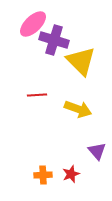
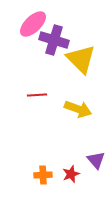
yellow triangle: moved 2 px up
purple triangle: moved 1 px left, 9 px down
